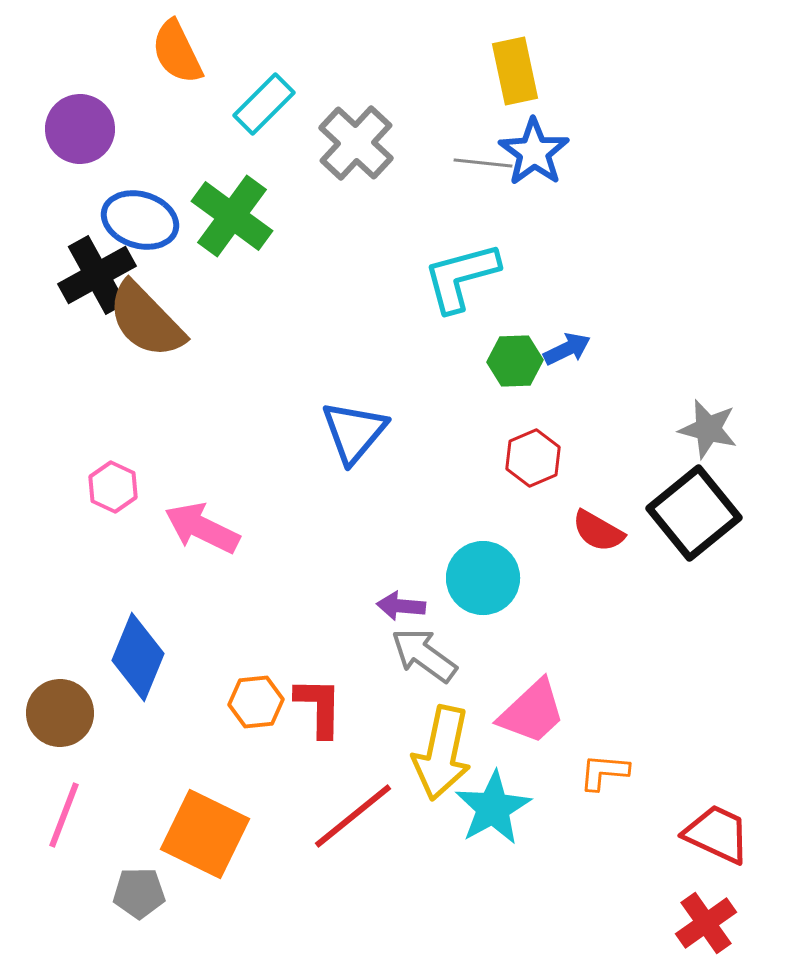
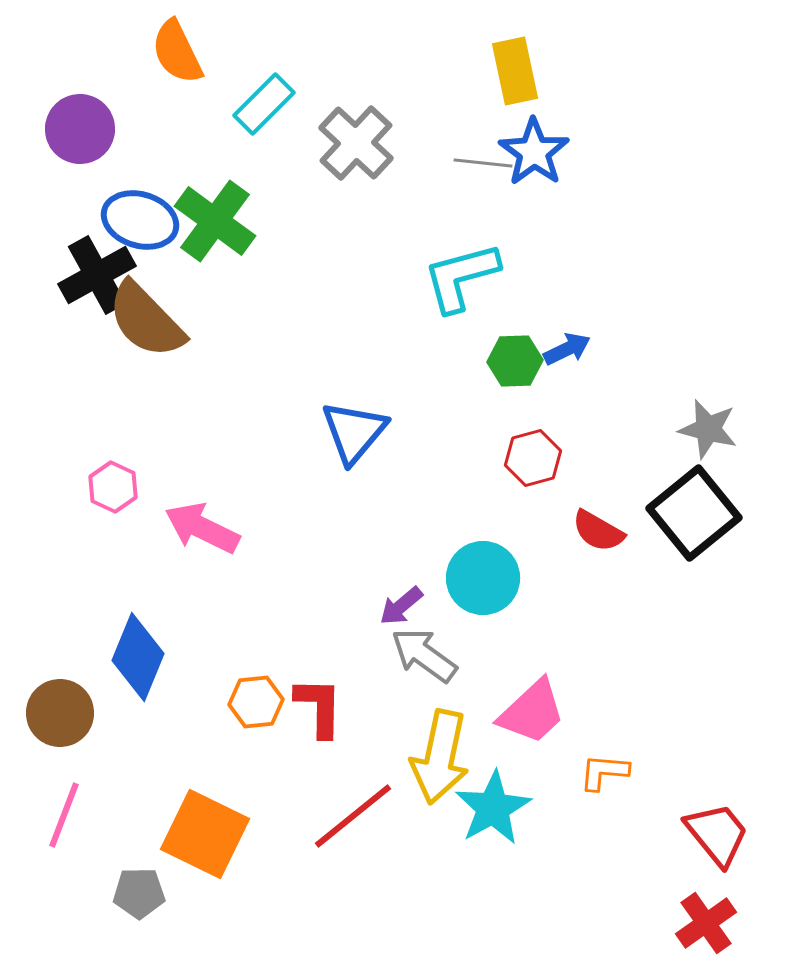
green cross: moved 17 px left, 5 px down
red hexagon: rotated 8 degrees clockwise
purple arrow: rotated 45 degrees counterclockwise
yellow arrow: moved 2 px left, 4 px down
red trapezoid: rotated 26 degrees clockwise
